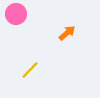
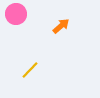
orange arrow: moved 6 px left, 7 px up
